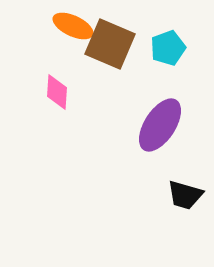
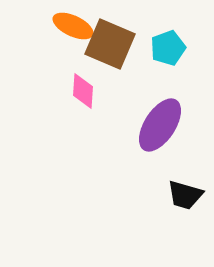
pink diamond: moved 26 px right, 1 px up
